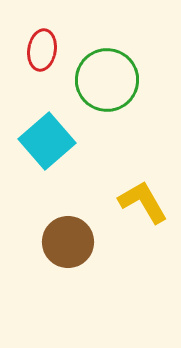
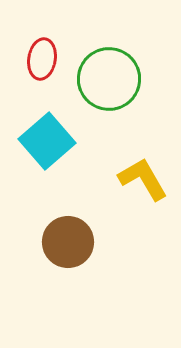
red ellipse: moved 9 px down
green circle: moved 2 px right, 1 px up
yellow L-shape: moved 23 px up
